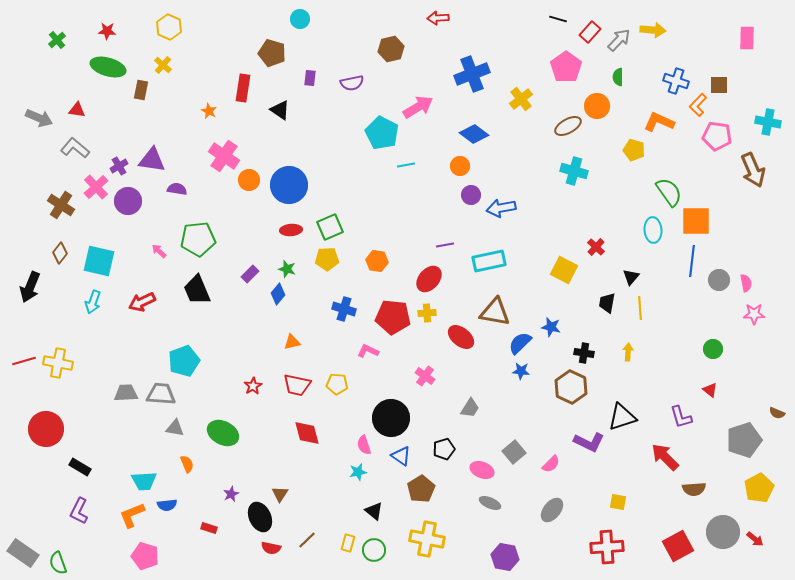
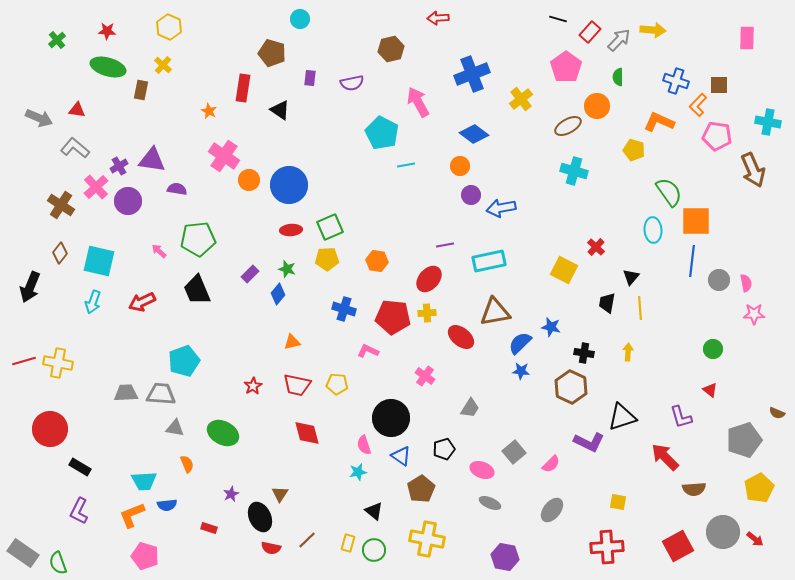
pink arrow at (418, 107): moved 5 px up; rotated 88 degrees counterclockwise
brown triangle at (495, 312): rotated 20 degrees counterclockwise
red circle at (46, 429): moved 4 px right
